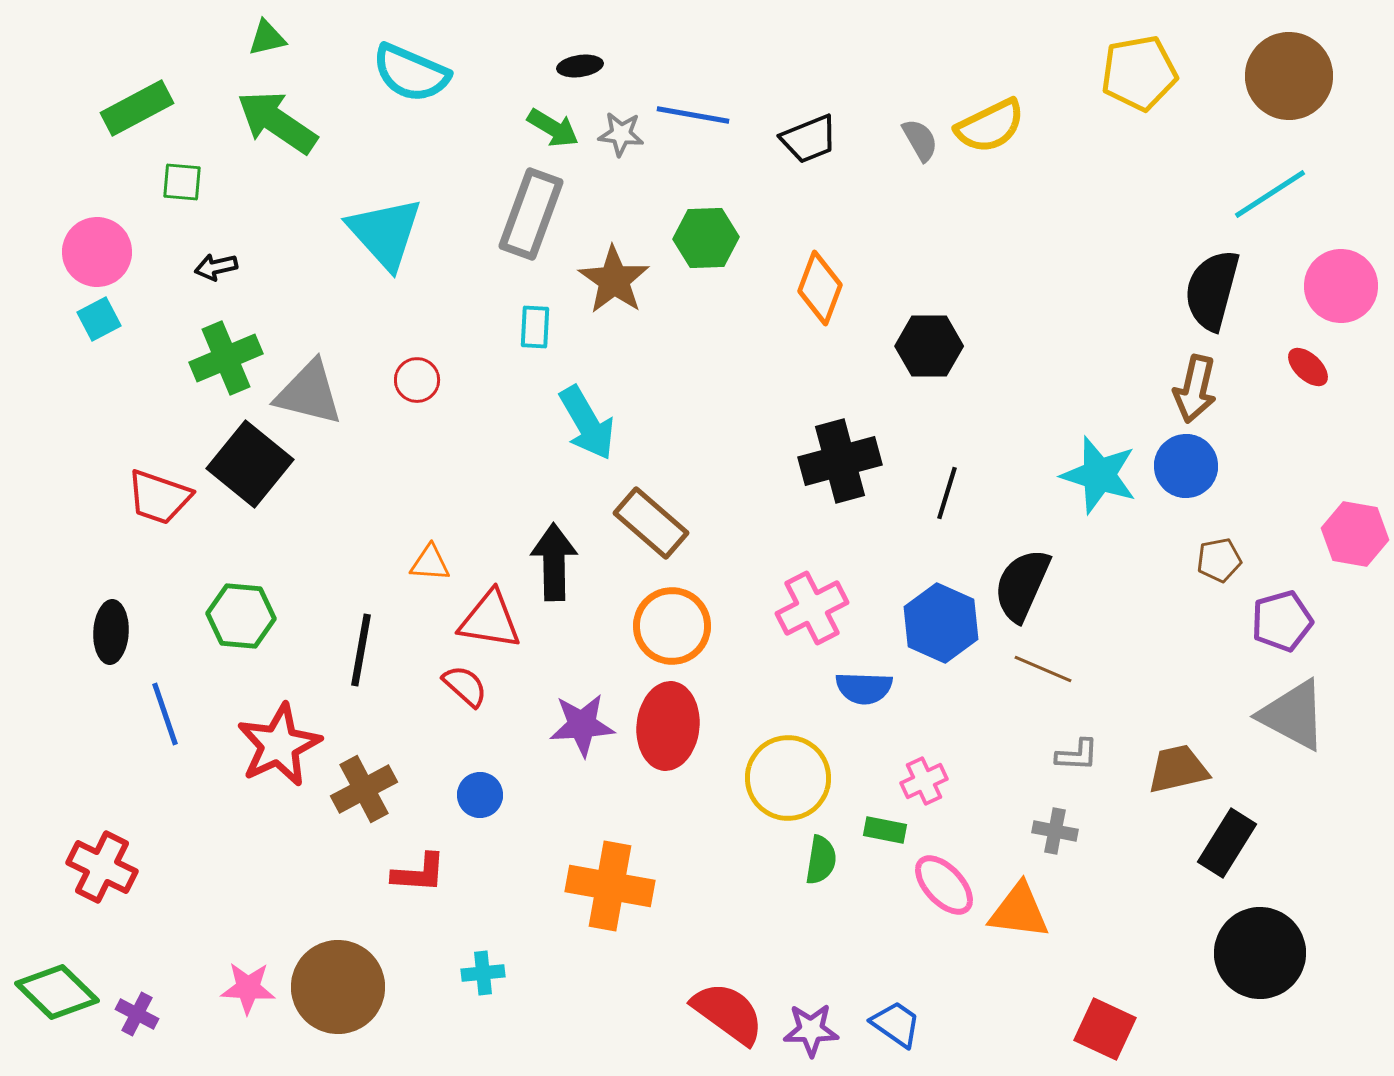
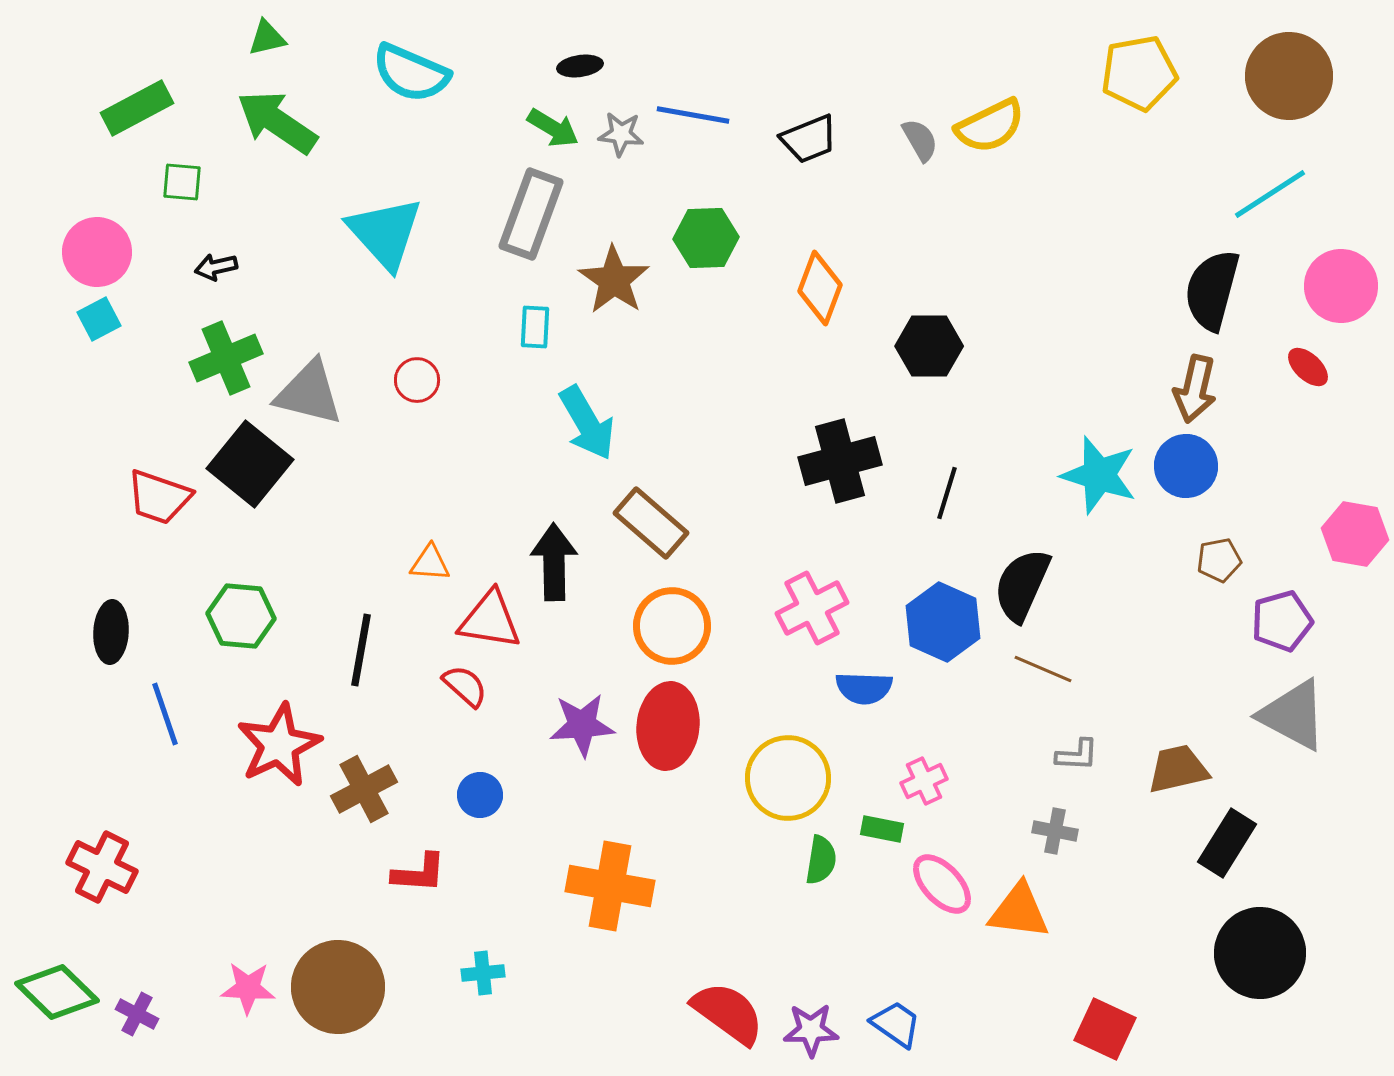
blue hexagon at (941, 623): moved 2 px right, 1 px up
green rectangle at (885, 830): moved 3 px left, 1 px up
pink ellipse at (944, 885): moved 2 px left, 1 px up
